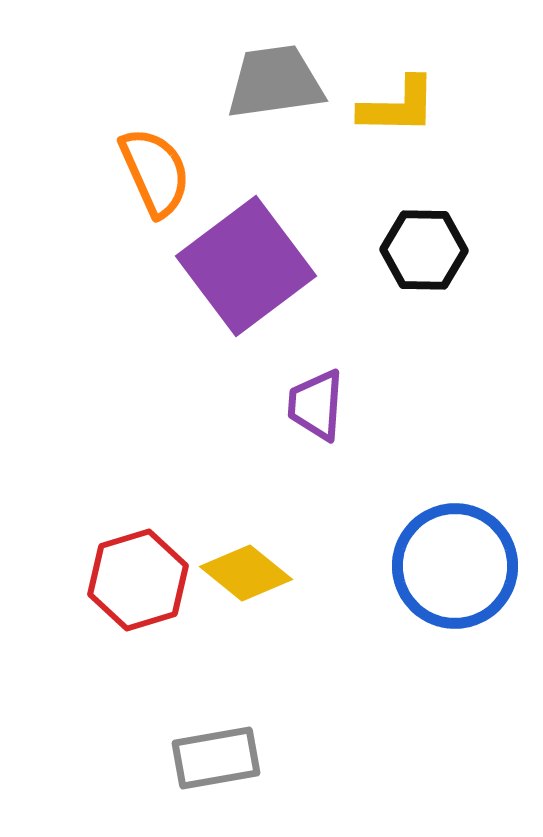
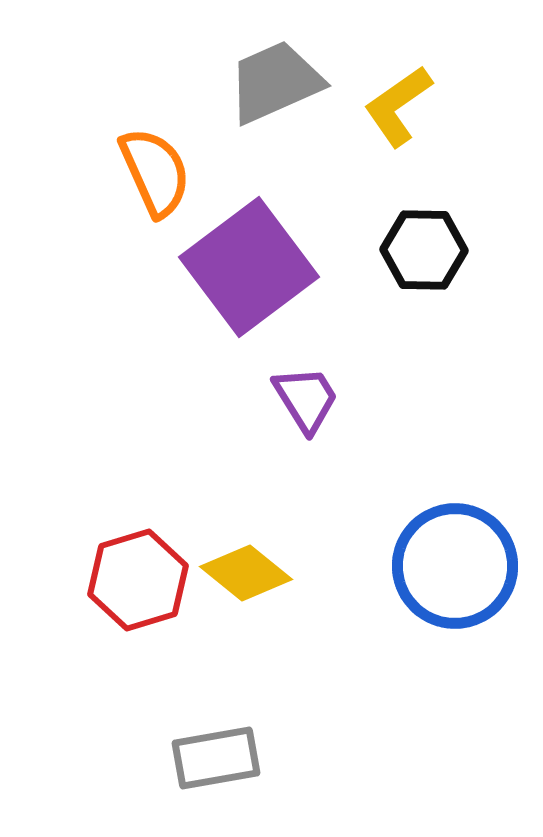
gray trapezoid: rotated 16 degrees counterclockwise
yellow L-shape: rotated 144 degrees clockwise
purple square: moved 3 px right, 1 px down
purple trapezoid: moved 10 px left, 6 px up; rotated 144 degrees clockwise
